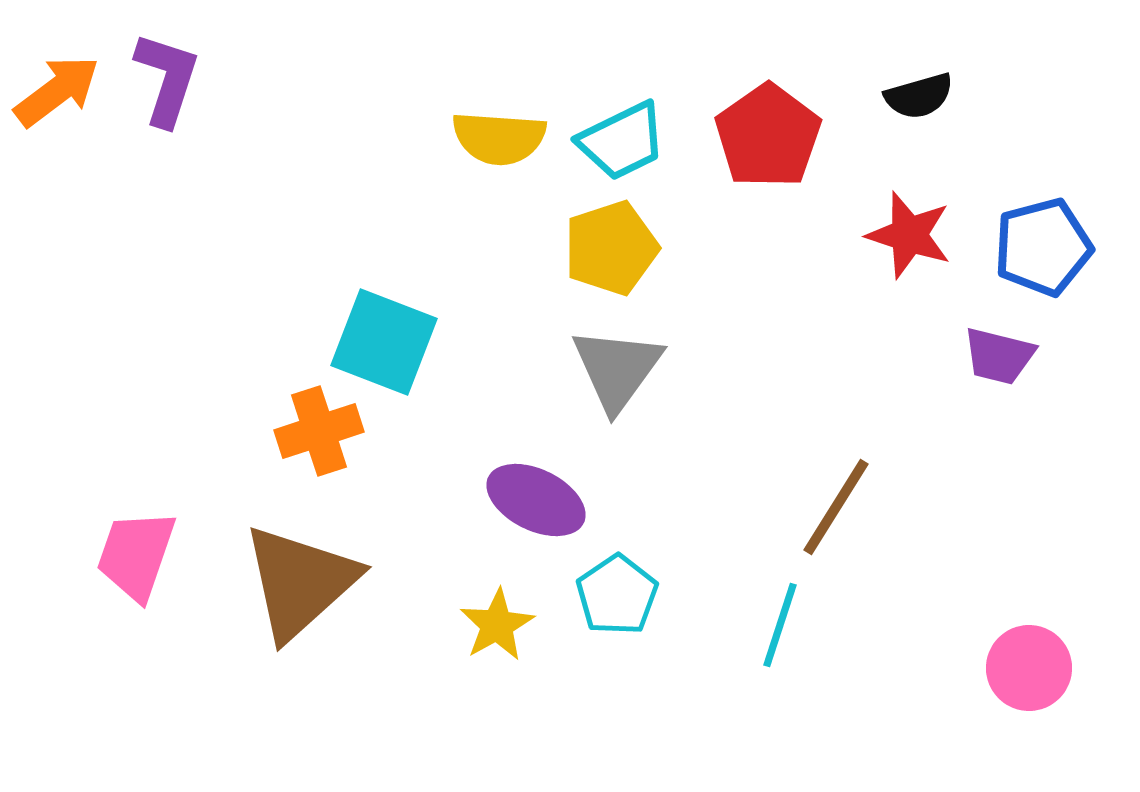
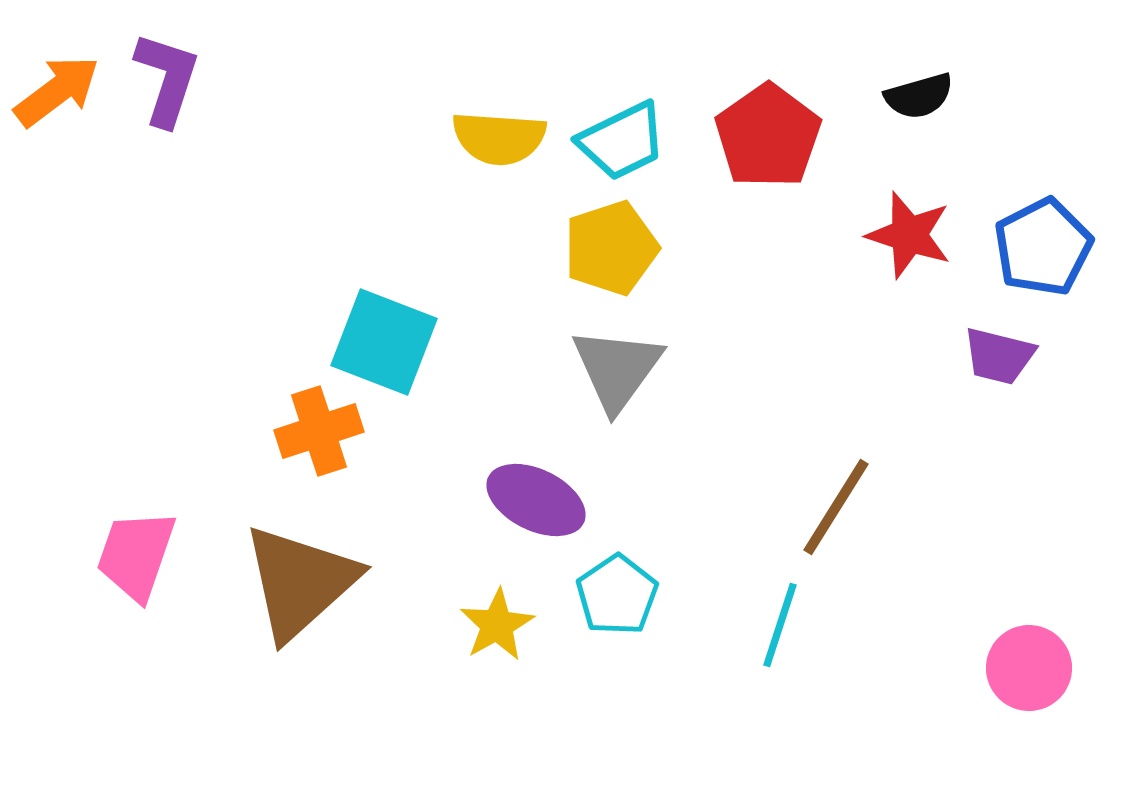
blue pentagon: rotated 12 degrees counterclockwise
